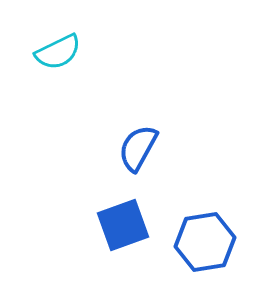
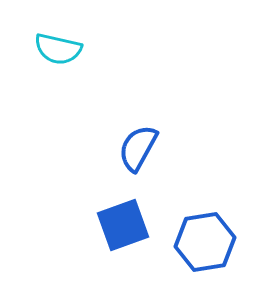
cyan semicircle: moved 3 px up; rotated 39 degrees clockwise
